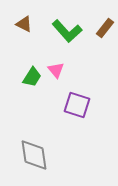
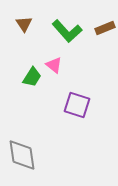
brown triangle: rotated 30 degrees clockwise
brown rectangle: rotated 30 degrees clockwise
pink triangle: moved 2 px left, 5 px up; rotated 12 degrees counterclockwise
gray diamond: moved 12 px left
